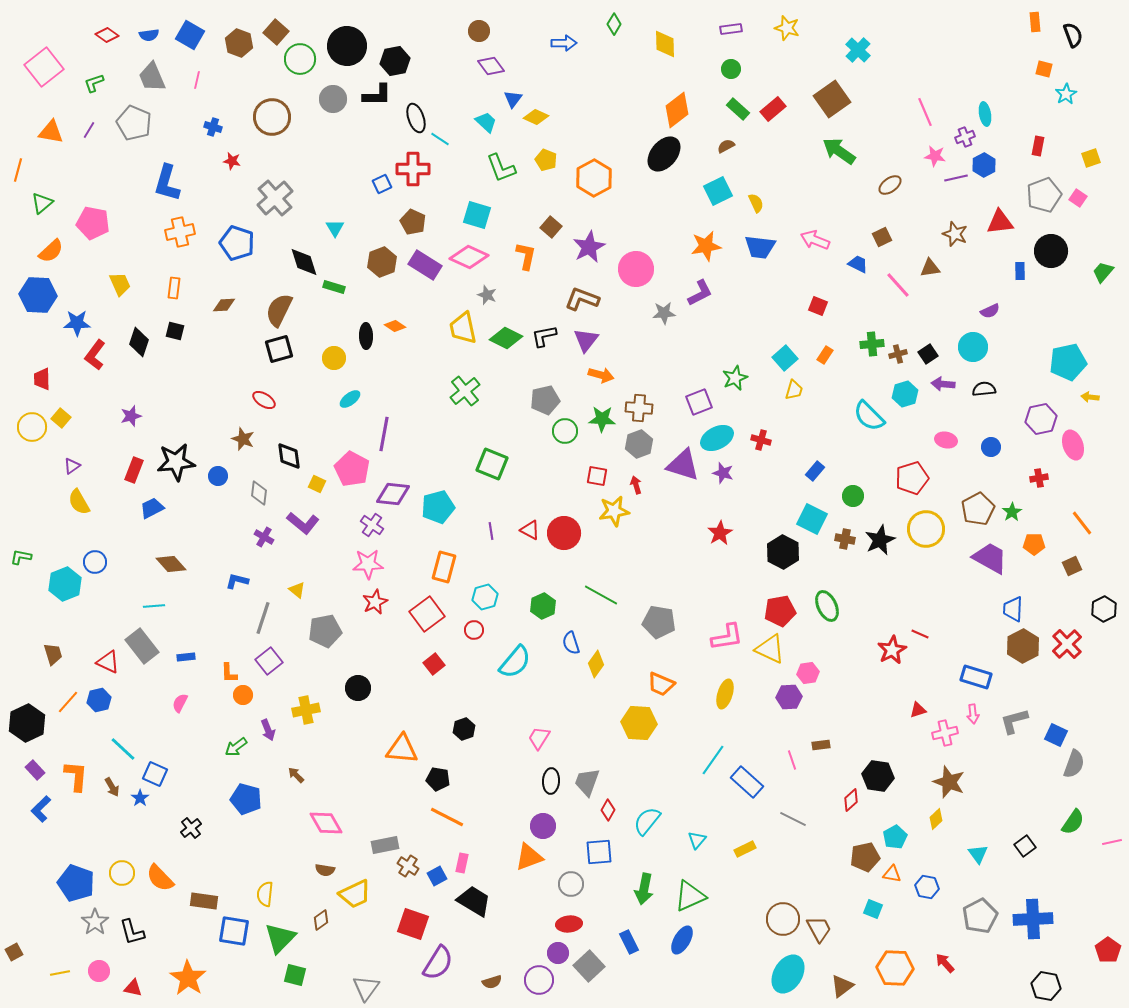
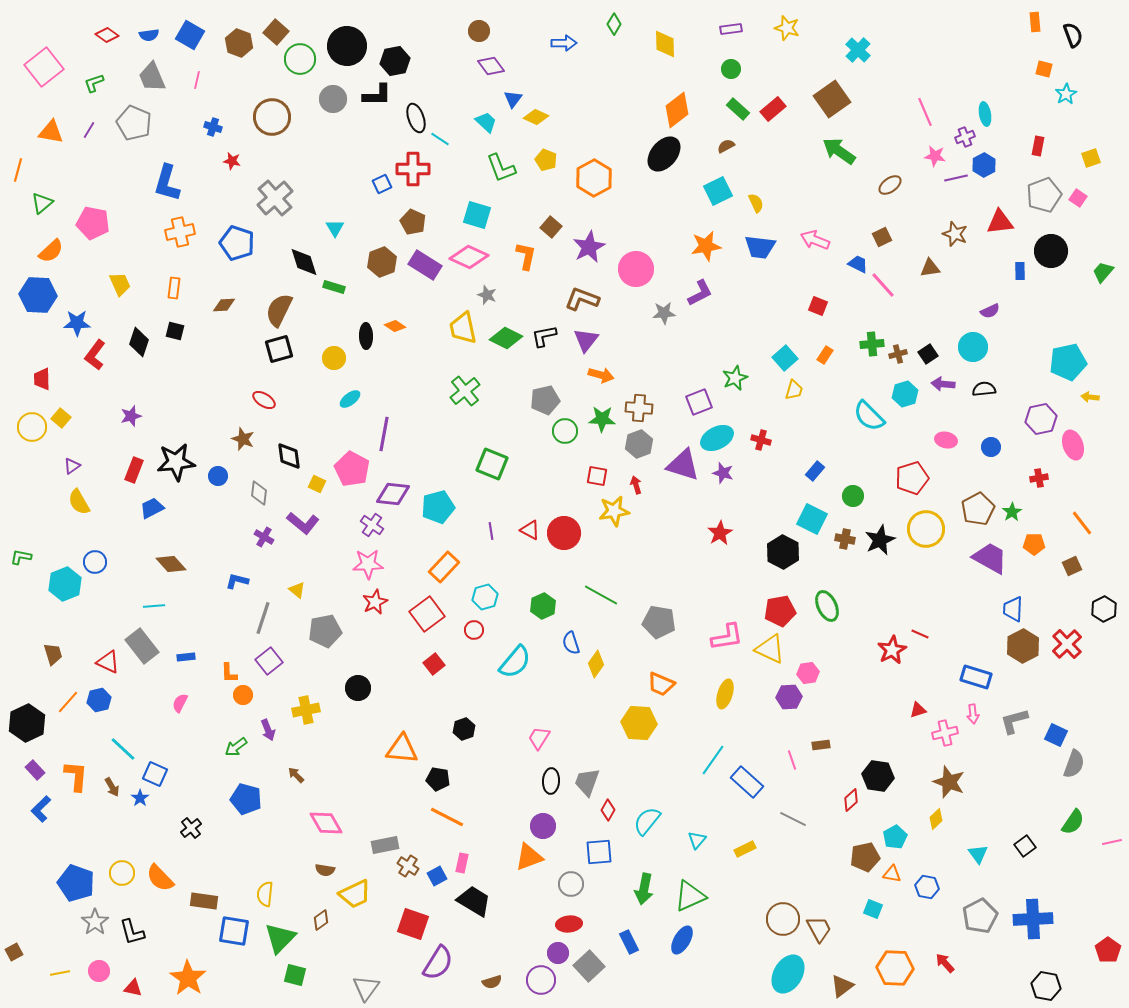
pink line at (898, 285): moved 15 px left
orange rectangle at (444, 567): rotated 28 degrees clockwise
purple circle at (539, 980): moved 2 px right
